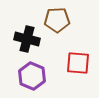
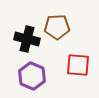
brown pentagon: moved 7 px down
red square: moved 2 px down
